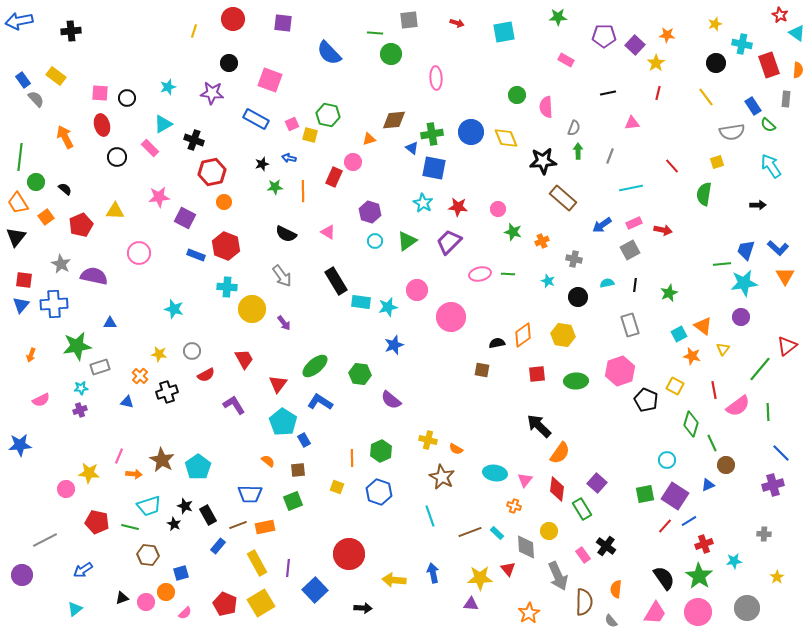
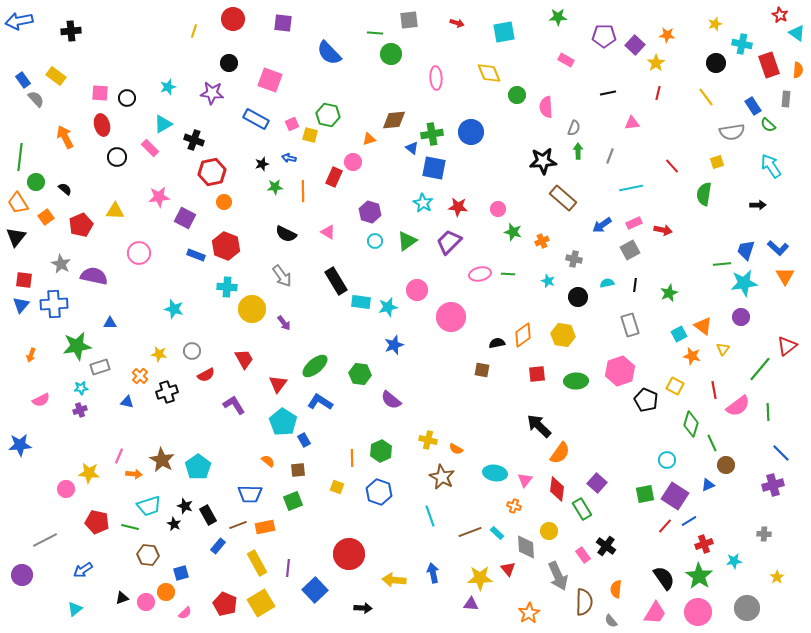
yellow diamond at (506, 138): moved 17 px left, 65 px up
